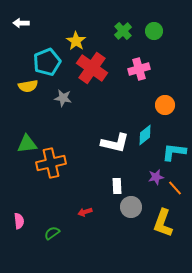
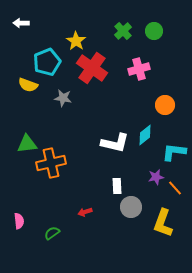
yellow semicircle: moved 1 px up; rotated 30 degrees clockwise
